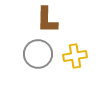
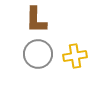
brown L-shape: moved 11 px left
